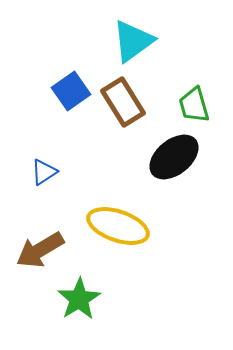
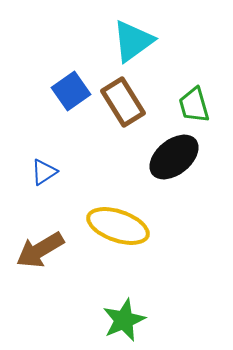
green star: moved 45 px right, 21 px down; rotated 9 degrees clockwise
